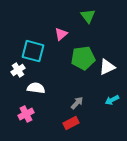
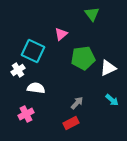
green triangle: moved 4 px right, 2 px up
cyan square: rotated 10 degrees clockwise
white triangle: moved 1 px right, 1 px down
cyan arrow: rotated 112 degrees counterclockwise
